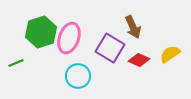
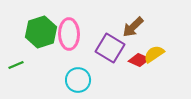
brown arrow: rotated 70 degrees clockwise
pink ellipse: moved 4 px up; rotated 20 degrees counterclockwise
yellow semicircle: moved 16 px left
green line: moved 2 px down
cyan circle: moved 4 px down
